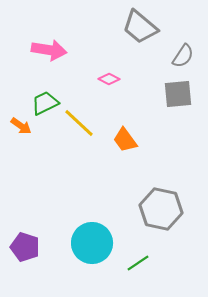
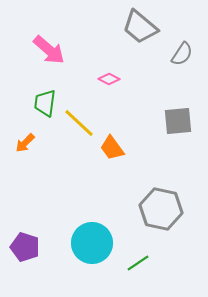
pink arrow: rotated 32 degrees clockwise
gray semicircle: moved 1 px left, 2 px up
gray square: moved 27 px down
green trapezoid: rotated 56 degrees counterclockwise
orange arrow: moved 4 px right, 17 px down; rotated 100 degrees clockwise
orange trapezoid: moved 13 px left, 8 px down
